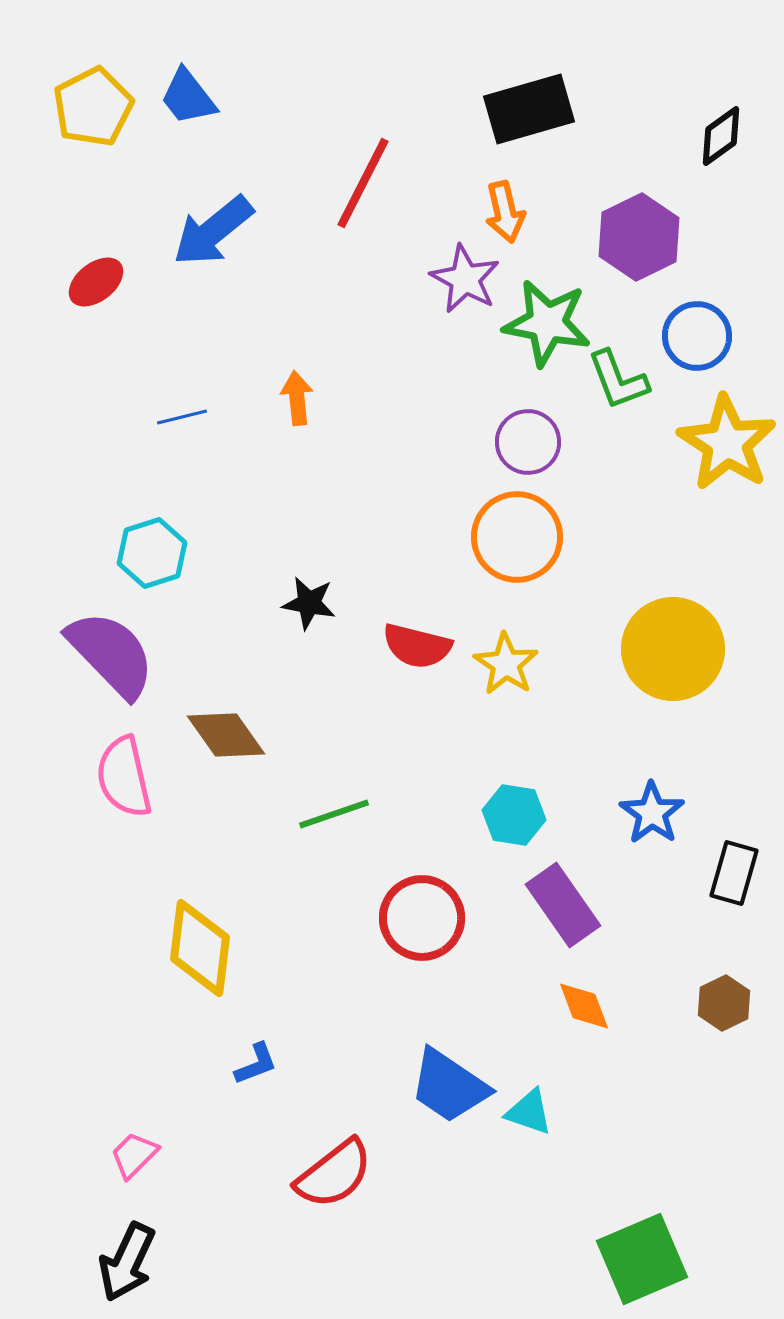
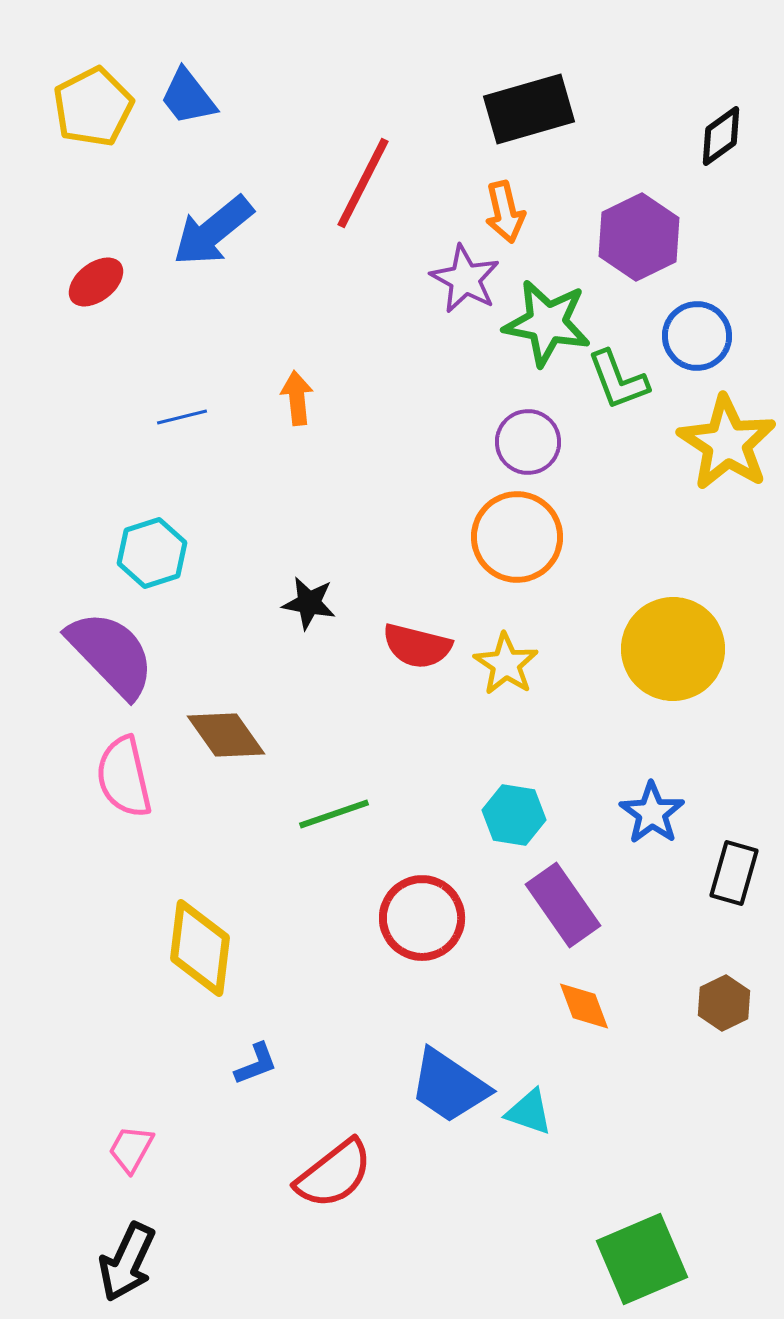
pink trapezoid at (134, 1155): moved 3 px left, 6 px up; rotated 16 degrees counterclockwise
